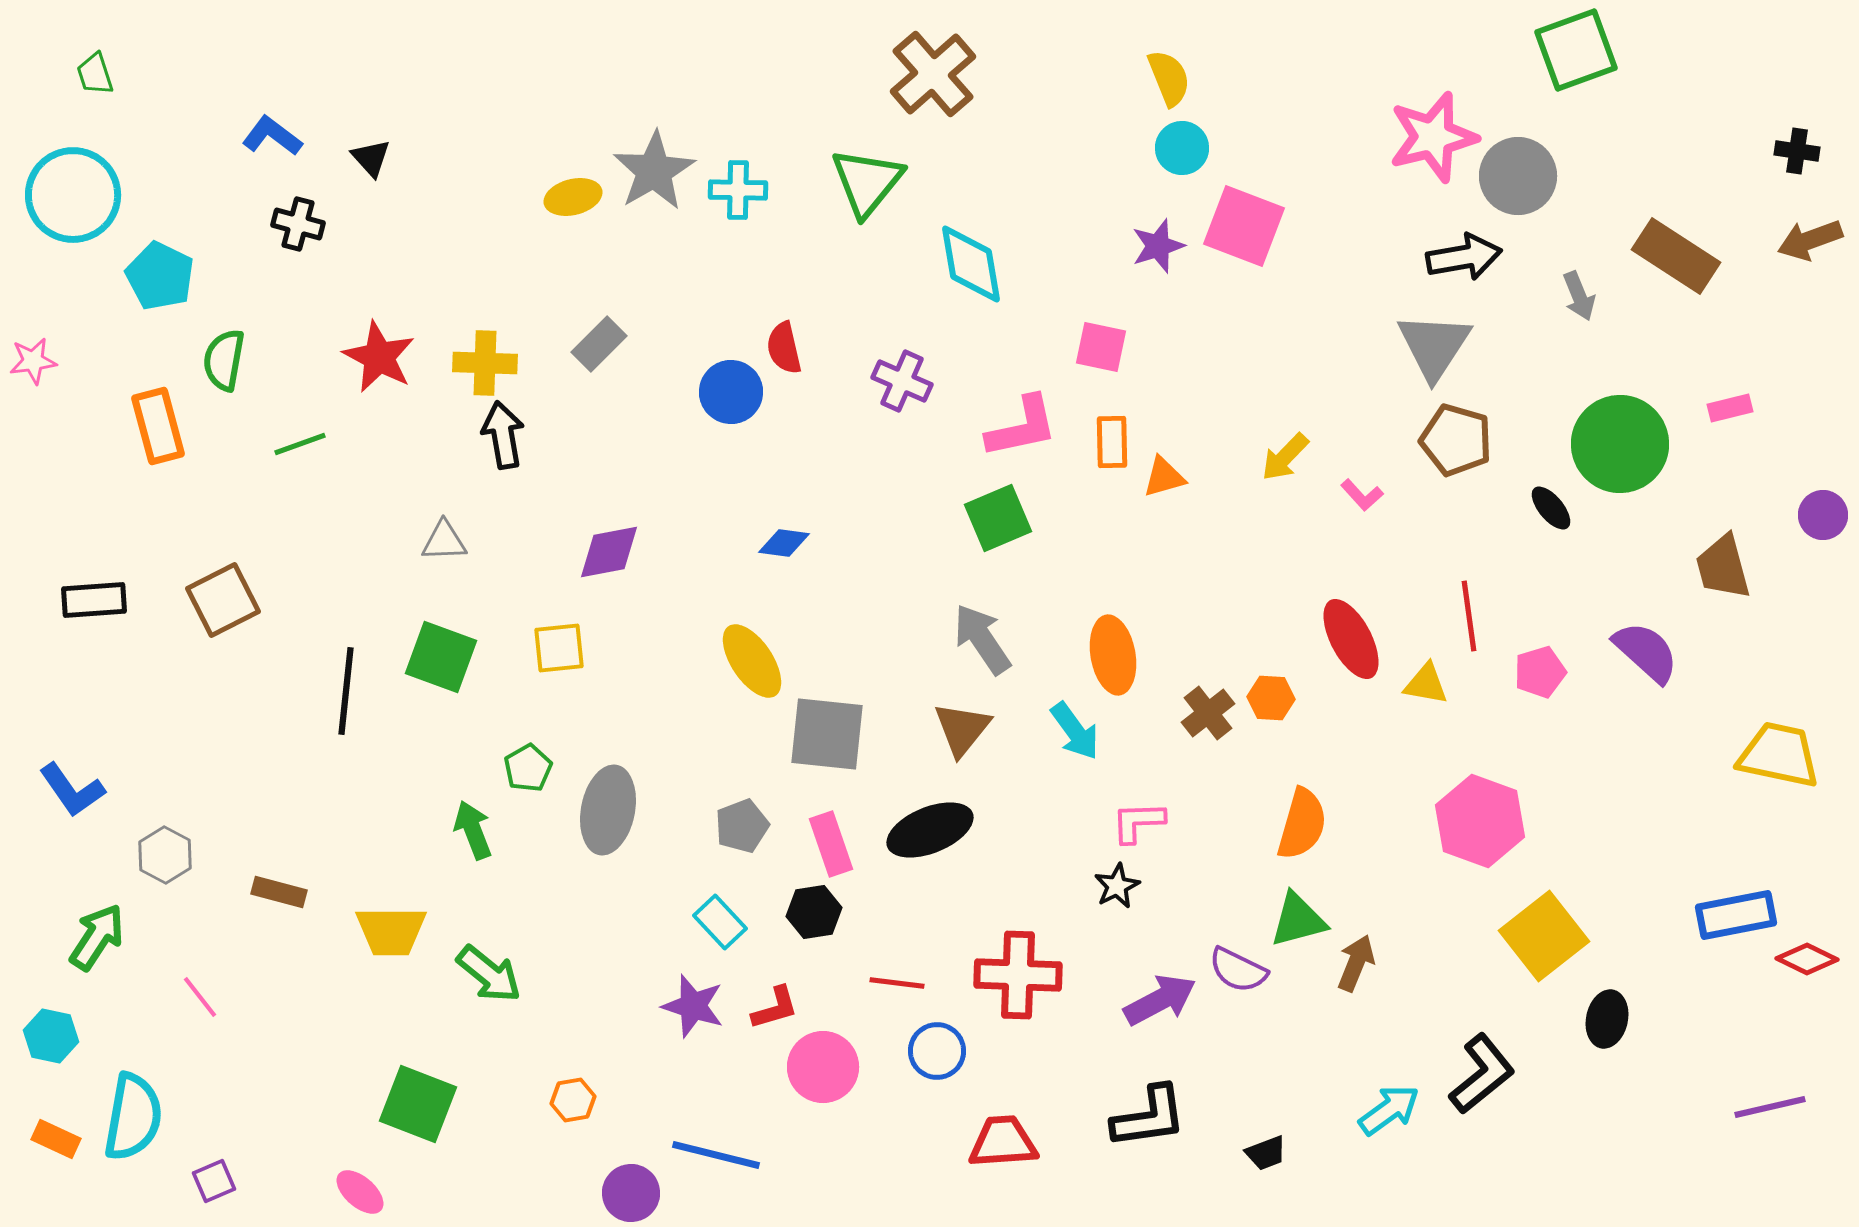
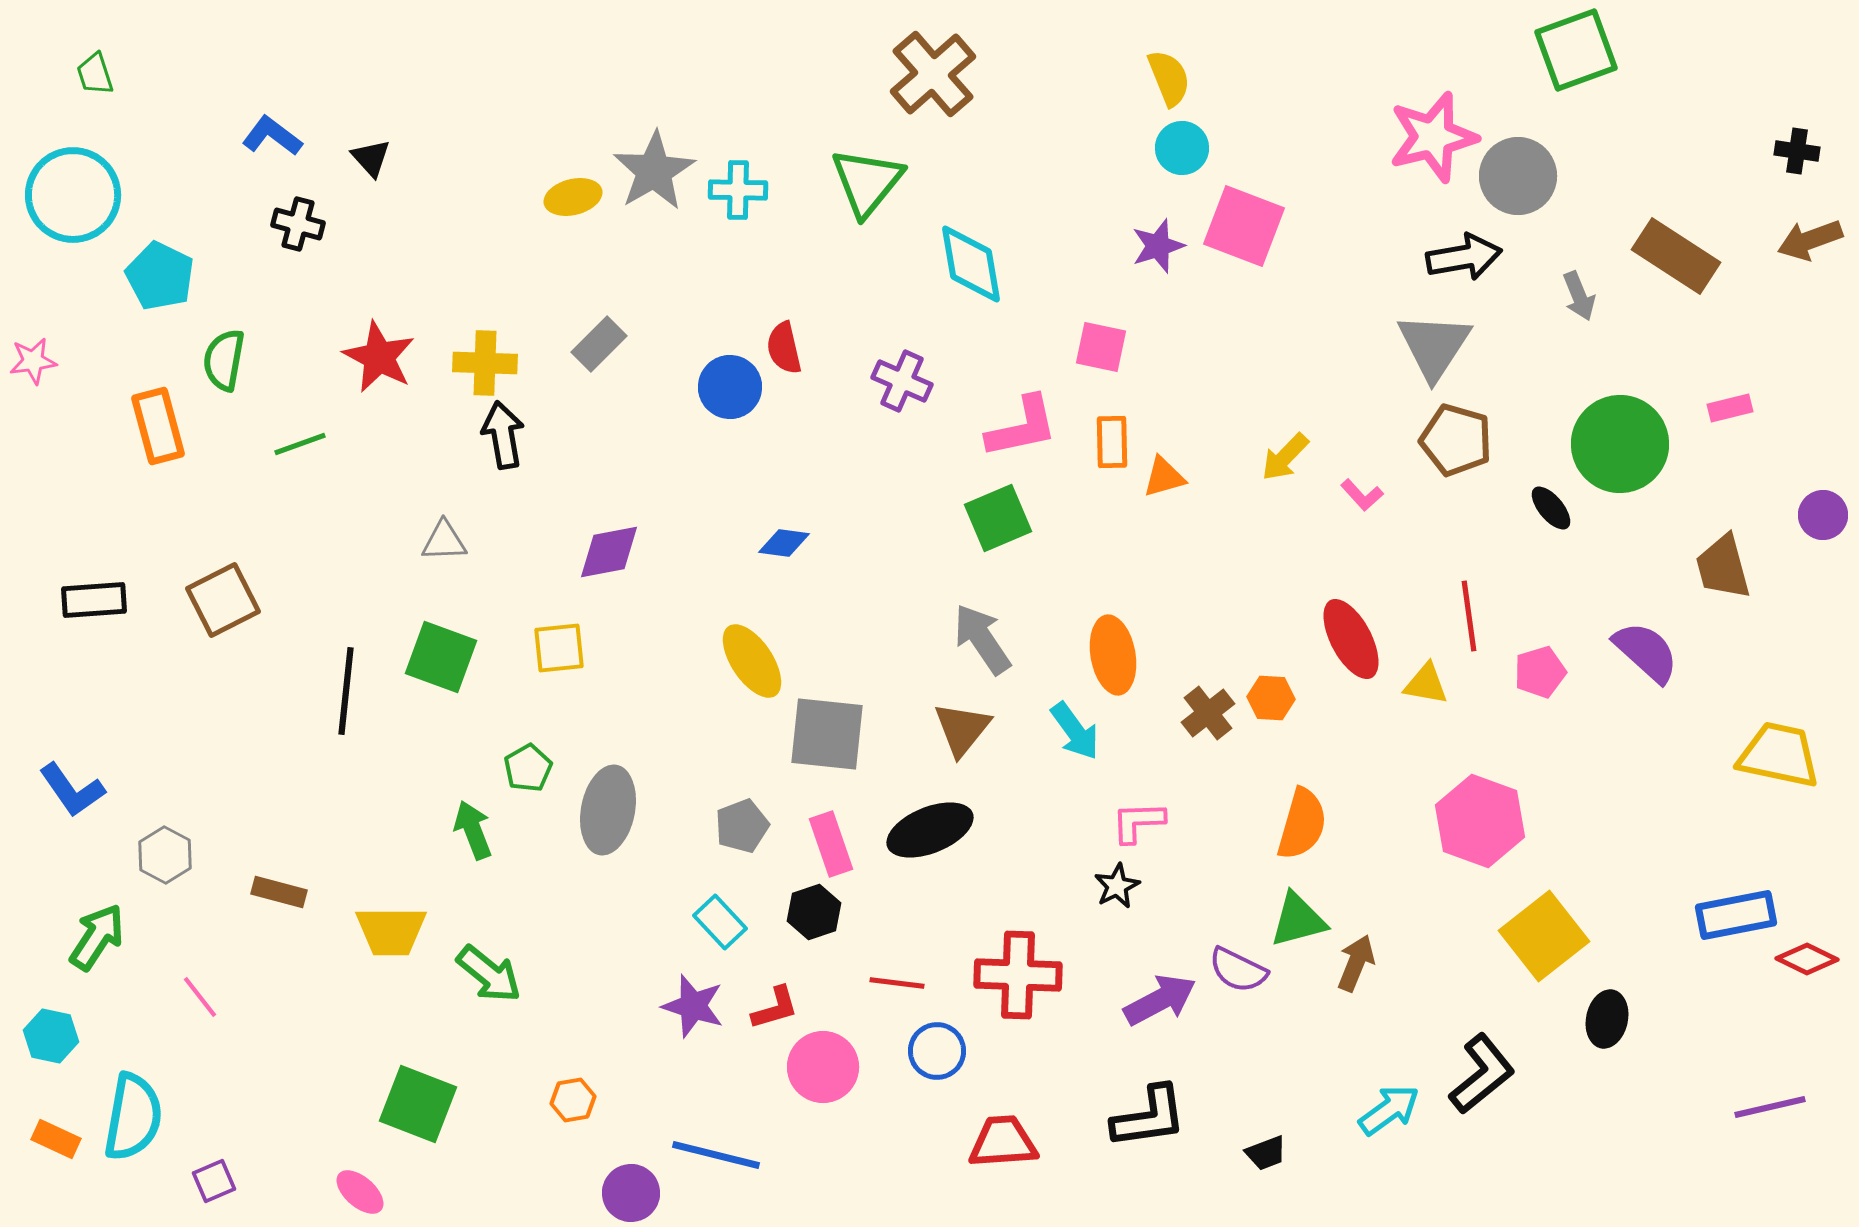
blue circle at (731, 392): moved 1 px left, 5 px up
black hexagon at (814, 912): rotated 10 degrees counterclockwise
